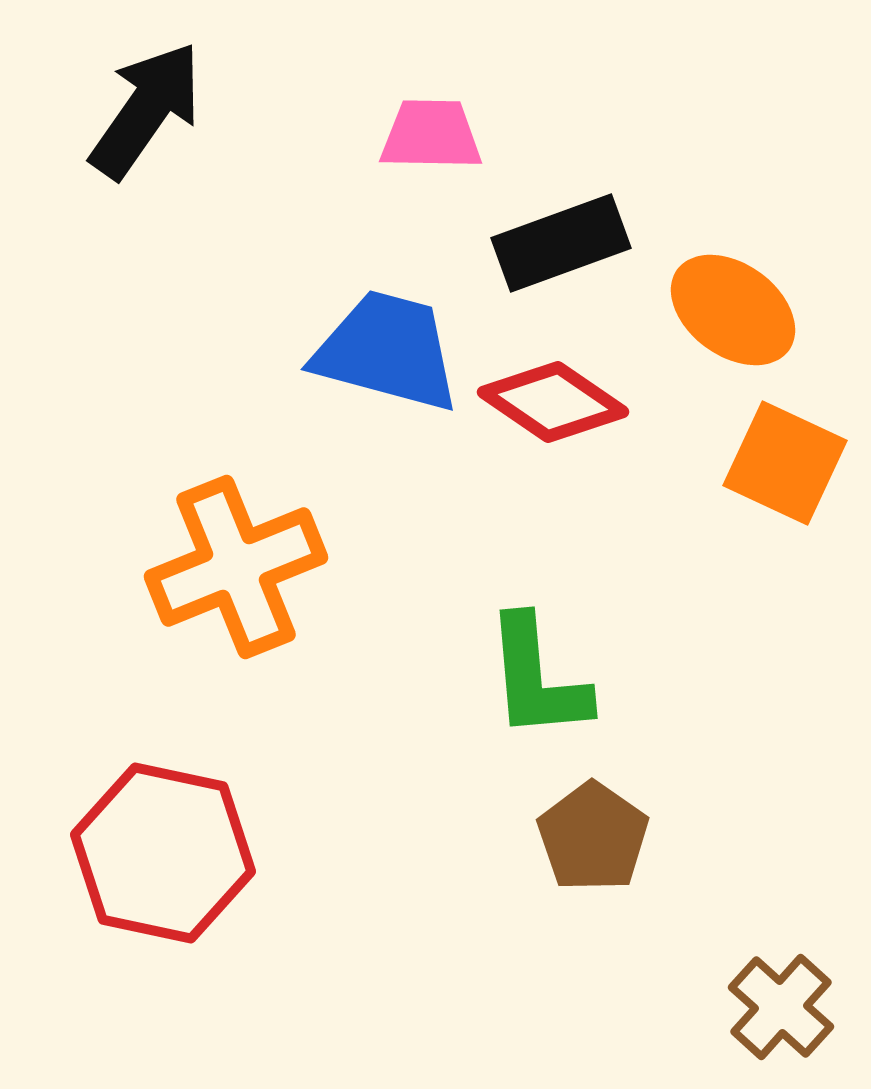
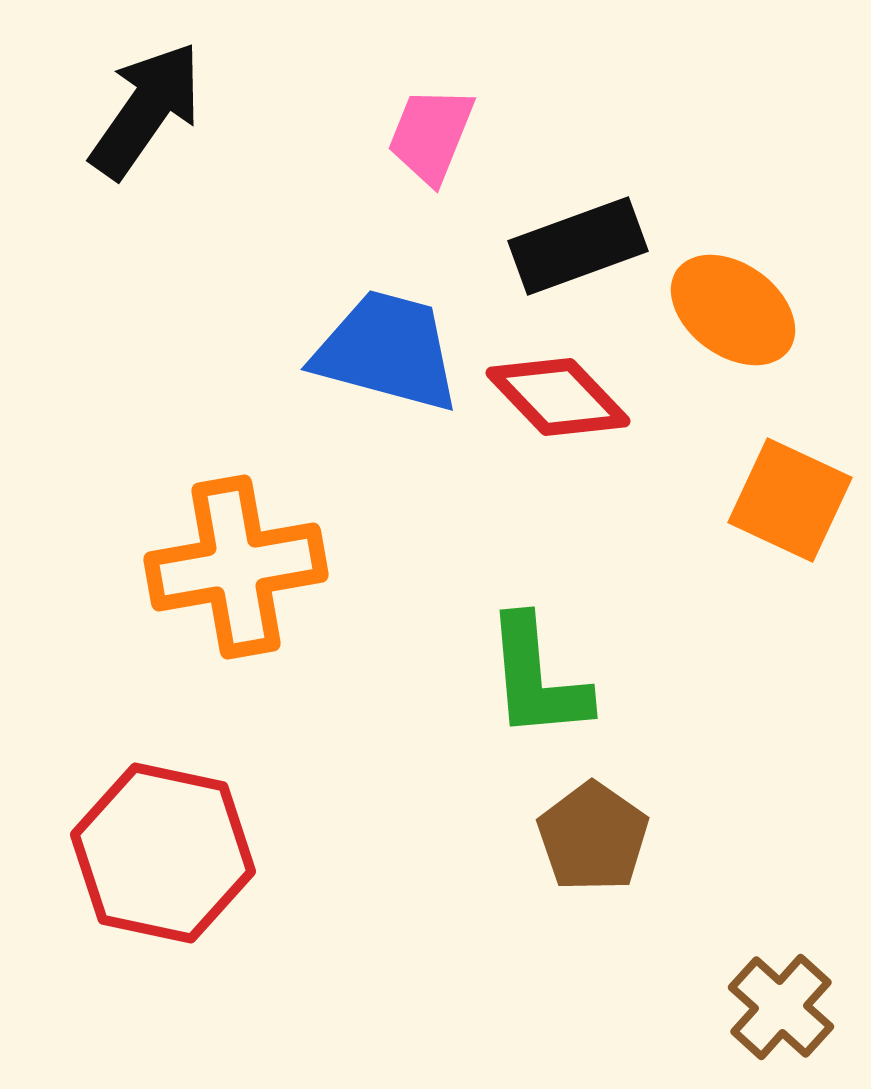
pink trapezoid: rotated 69 degrees counterclockwise
black rectangle: moved 17 px right, 3 px down
red diamond: moved 5 px right, 5 px up; rotated 12 degrees clockwise
orange square: moved 5 px right, 37 px down
orange cross: rotated 12 degrees clockwise
